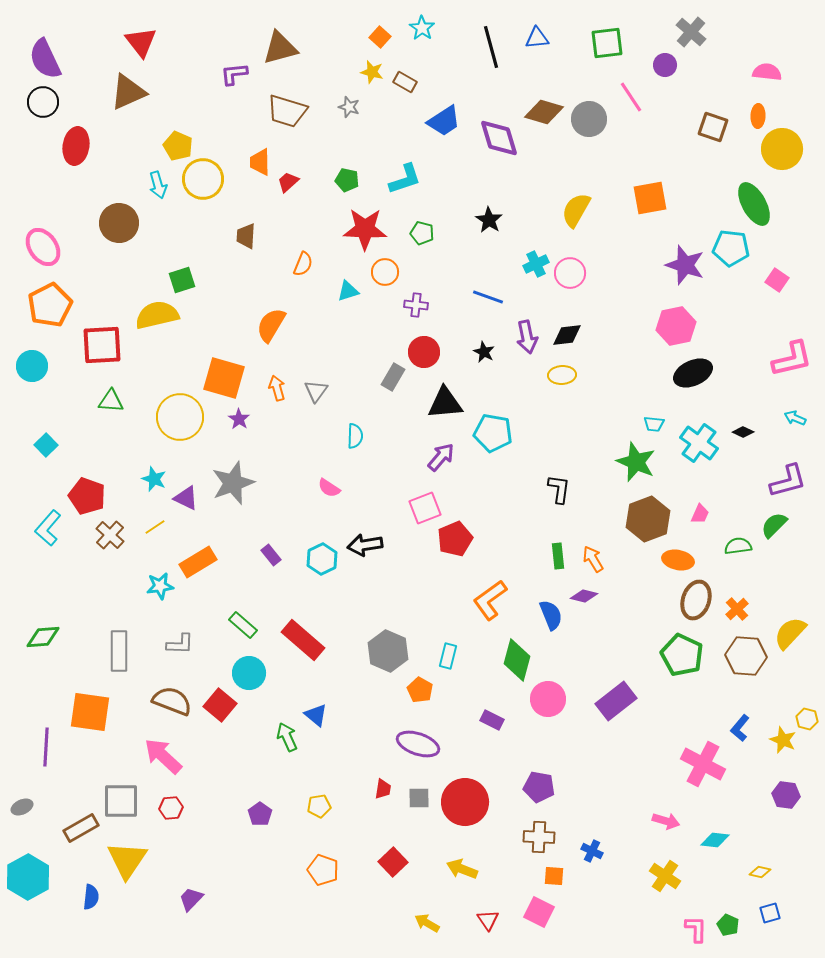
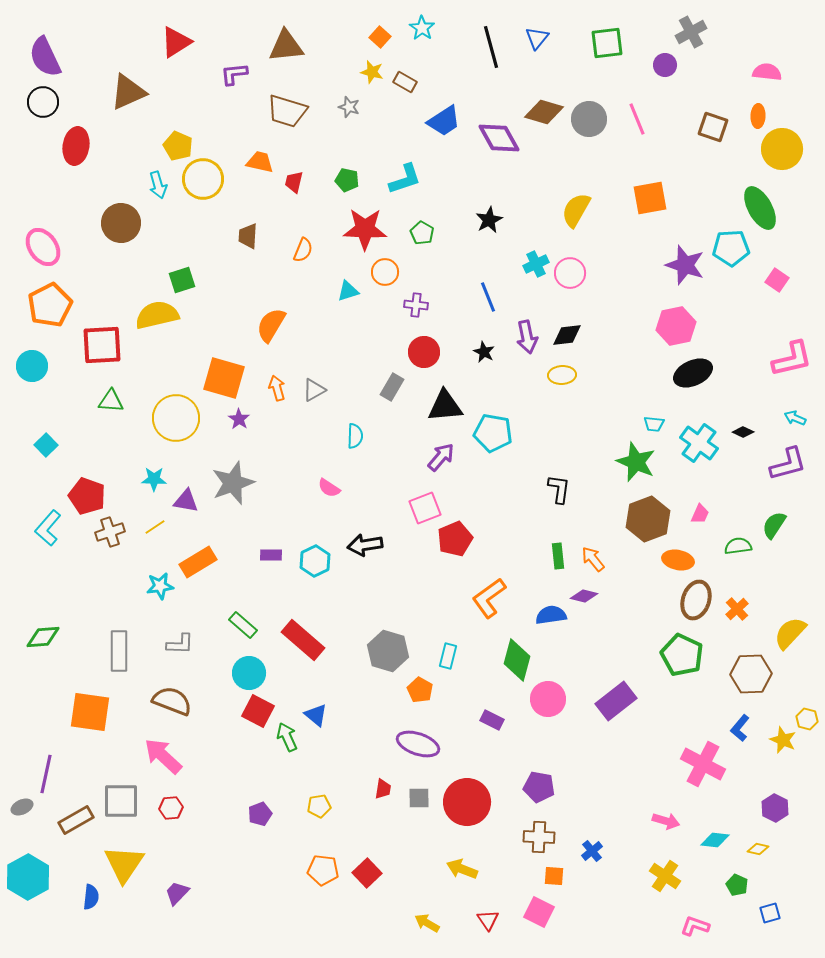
gray cross at (691, 32): rotated 20 degrees clockwise
blue triangle at (537, 38): rotated 45 degrees counterclockwise
red triangle at (141, 42): moved 35 px right; rotated 36 degrees clockwise
brown triangle at (280, 48): moved 6 px right, 2 px up; rotated 9 degrees clockwise
purple semicircle at (45, 59): moved 2 px up
pink line at (631, 97): moved 6 px right, 22 px down; rotated 12 degrees clockwise
purple diamond at (499, 138): rotated 12 degrees counterclockwise
orange trapezoid at (260, 162): rotated 104 degrees clockwise
red trapezoid at (288, 182): moved 6 px right; rotated 35 degrees counterclockwise
green ellipse at (754, 204): moved 6 px right, 4 px down
black star at (489, 220): rotated 12 degrees clockwise
brown circle at (119, 223): moved 2 px right
green pentagon at (422, 233): rotated 15 degrees clockwise
brown trapezoid at (246, 236): moved 2 px right
cyan pentagon at (731, 248): rotated 9 degrees counterclockwise
orange semicircle at (303, 264): moved 14 px up
blue line at (488, 297): rotated 48 degrees clockwise
gray rectangle at (393, 377): moved 1 px left, 10 px down
gray triangle at (316, 391): moved 2 px left, 1 px up; rotated 25 degrees clockwise
black triangle at (445, 403): moved 3 px down
yellow circle at (180, 417): moved 4 px left, 1 px down
cyan star at (154, 479): rotated 20 degrees counterclockwise
purple L-shape at (788, 481): moved 17 px up
purple triangle at (186, 498): moved 3 px down; rotated 16 degrees counterclockwise
green semicircle at (774, 525): rotated 12 degrees counterclockwise
brown cross at (110, 535): moved 3 px up; rotated 28 degrees clockwise
purple rectangle at (271, 555): rotated 50 degrees counterclockwise
cyan hexagon at (322, 559): moved 7 px left, 2 px down
orange arrow at (593, 559): rotated 8 degrees counterclockwise
orange L-shape at (490, 600): moved 1 px left, 2 px up
blue semicircle at (551, 615): rotated 76 degrees counterclockwise
gray hexagon at (388, 651): rotated 6 degrees counterclockwise
brown hexagon at (746, 656): moved 5 px right, 18 px down; rotated 6 degrees counterclockwise
red square at (220, 705): moved 38 px right, 6 px down; rotated 12 degrees counterclockwise
purple line at (46, 747): moved 27 px down; rotated 9 degrees clockwise
purple hexagon at (786, 795): moved 11 px left, 13 px down; rotated 20 degrees clockwise
red circle at (465, 802): moved 2 px right
purple pentagon at (260, 814): rotated 15 degrees clockwise
brown rectangle at (81, 828): moved 5 px left, 8 px up
blue cross at (592, 851): rotated 25 degrees clockwise
yellow triangle at (127, 860): moved 3 px left, 4 px down
red square at (393, 862): moved 26 px left, 11 px down
orange pentagon at (323, 870): rotated 12 degrees counterclockwise
yellow diamond at (760, 872): moved 2 px left, 23 px up
purple trapezoid at (191, 899): moved 14 px left, 6 px up
green pentagon at (728, 925): moved 9 px right, 40 px up
pink L-shape at (696, 929): moved 1 px left, 3 px up; rotated 72 degrees counterclockwise
